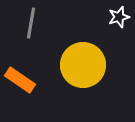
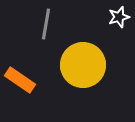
gray line: moved 15 px right, 1 px down
